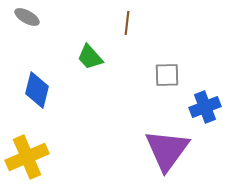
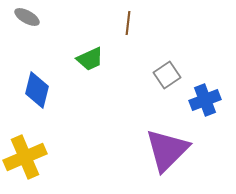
brown line: moved 1 px right
green trapezoid: moved 2 px down; rotated 72 degrees counterclockwise
gray square: rotated 32 degrees counterclockwise
blue cross: moved 7 px up
purple triangle: rotated 9 degrees clockwise
yellow cross: moved 2 px left
